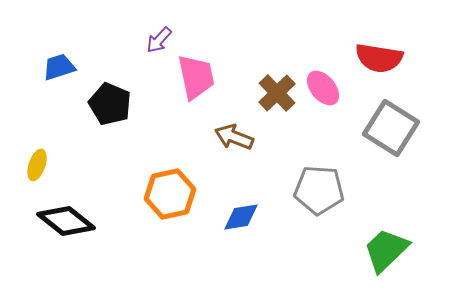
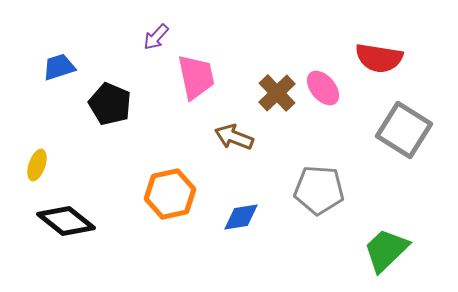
purple arrow: moved 3 px left, 3 px up
gray square: moved 13 px right, 2 px down
